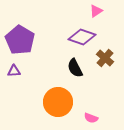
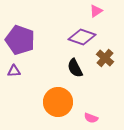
purple pentagon: rotated 12 degrees counterclockwise
